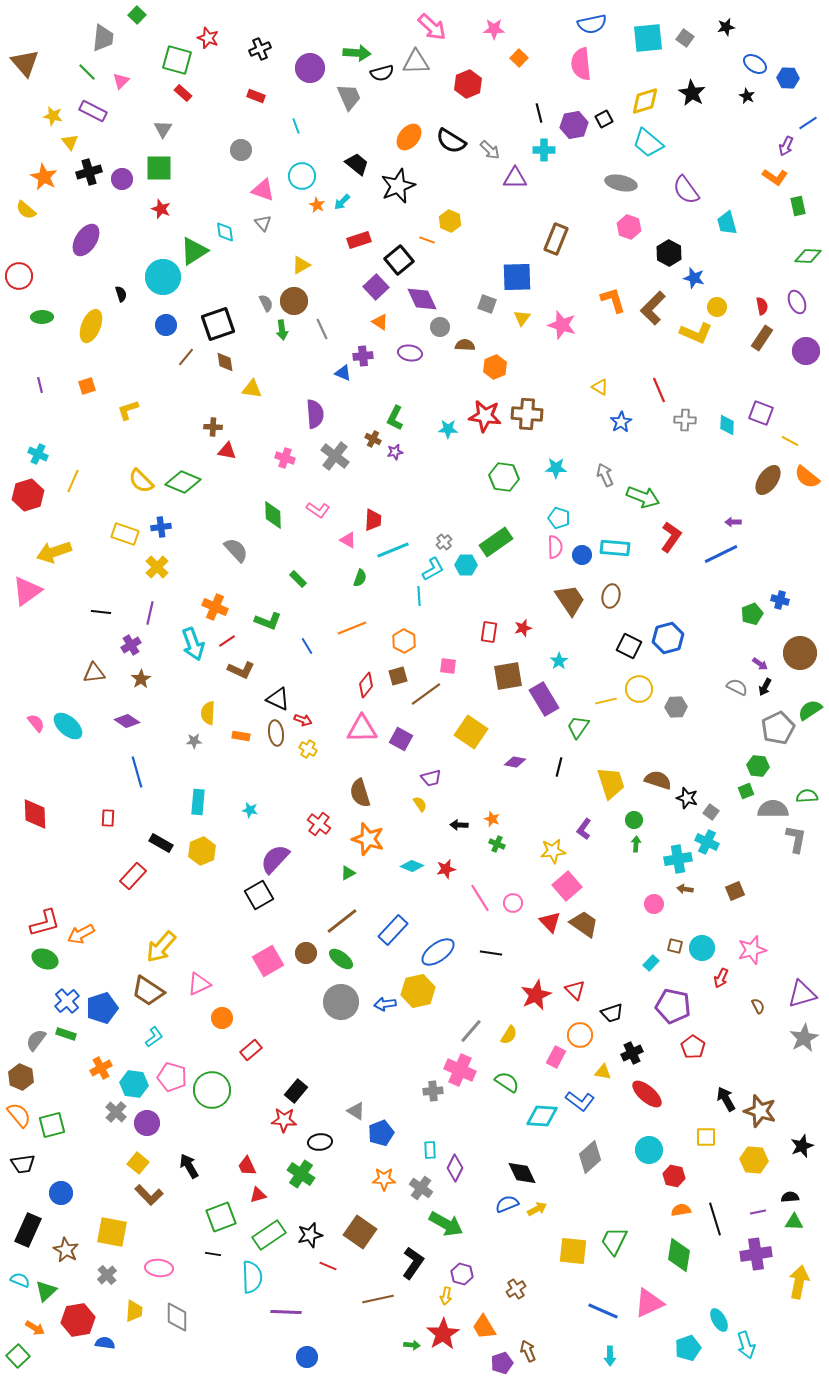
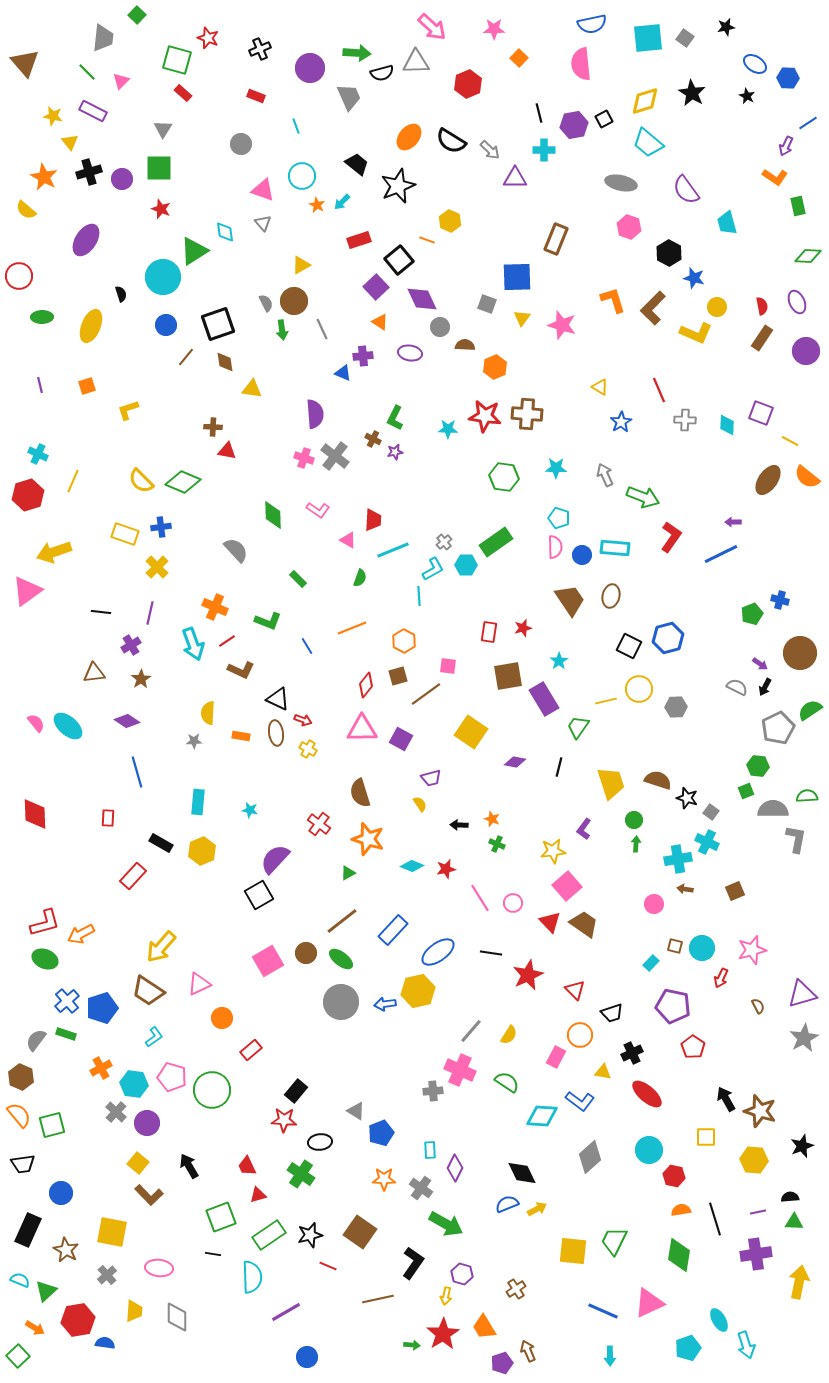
gray circle at (241, 150): moved 6 px up
pink cross at (285, 458): moved 19 px right
red star at (536, 995): moved 8 px left, 20 px up
purple line at (286, 1312): rotated 32 degrees counterclockwise
